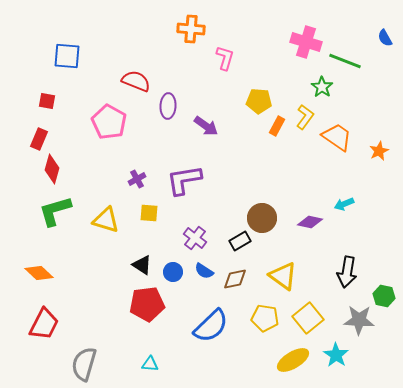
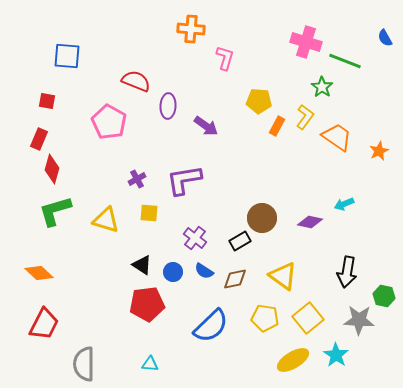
gray semicircle at (84, 364): rotated 16 degrees counterclockwise
